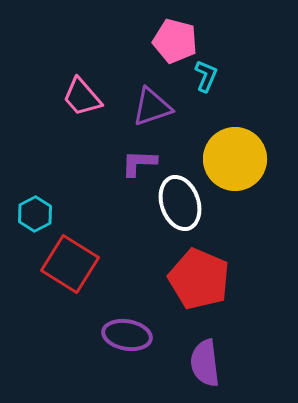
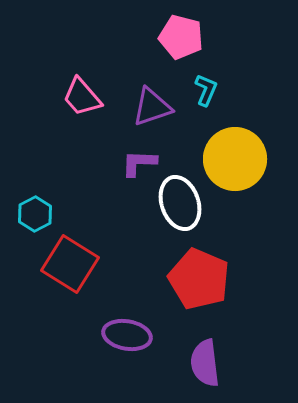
pink pentagon: moved 6 px right, 4 px up
cyan L-shape: moved 14 px down
